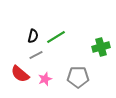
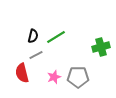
red semicircle: moved 2 px right, 1 px up; rotated 36 degrees clockwise
pink star: moved 9 px right, 2 px up
